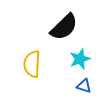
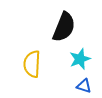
black semicircle: rotated 24 degrees counterclockwise
